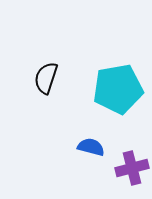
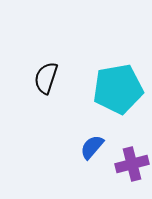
blue semicircle: moved 1 px right; rotated 64 degrees counterclockwise
purple cross: moved 4 px up
